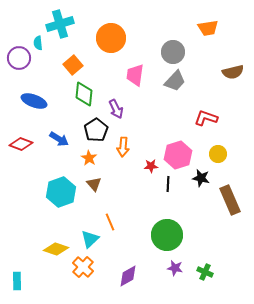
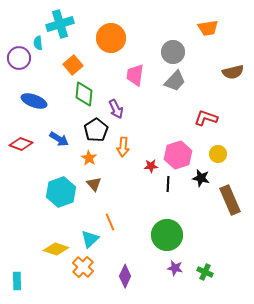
purple diamond: moved 3 px left; rotated 35 degrees counterclockwise
